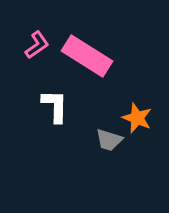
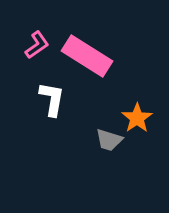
white L-shape: moved 3 px left, 7 px up; rotated 9 degrees clockwise
orange star: rotated 16 degrees clockwise
